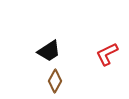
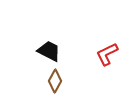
black trapezoid: rotated 120 degrees counterclockwise
